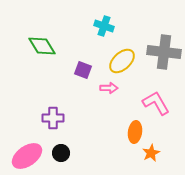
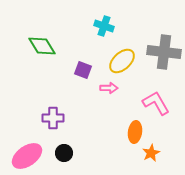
black circle: moved 3 px right
